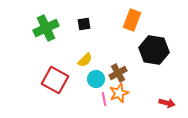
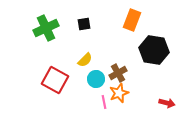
pink line: moved 3 px down
